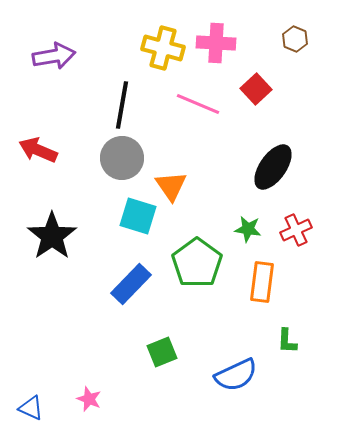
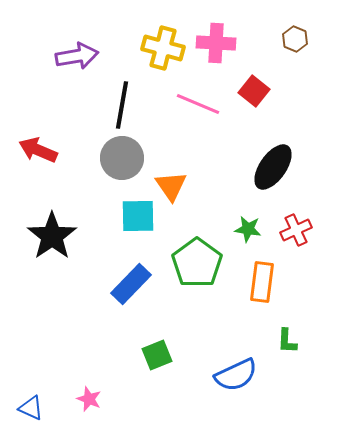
purple arrow: moved 23 px right
red square: moved 2 px left, 2 px down; rotated 8 degrees counterclockwise
cyan square: rotated 18 degrees counterclockwise
green square: moved 5 px left, 3 px down
